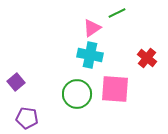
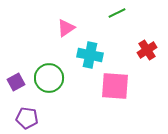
pink triangle: moved 26 px left
red cross: moved 8 px up; rotated 18 degrees clockwise
purple square: rotated 12 degrees clockwise
pink square: moved 3 px up
green circle: moved 28 px left, 16 px up
